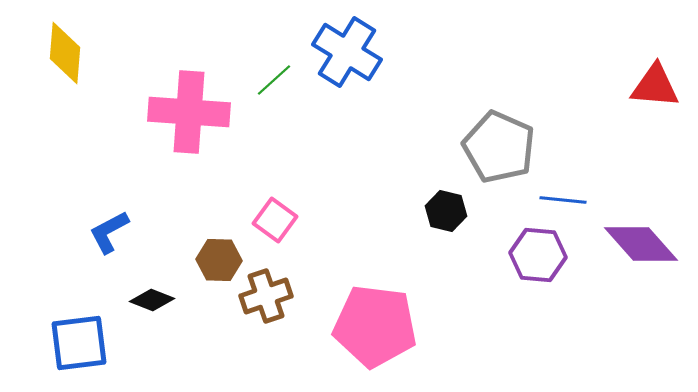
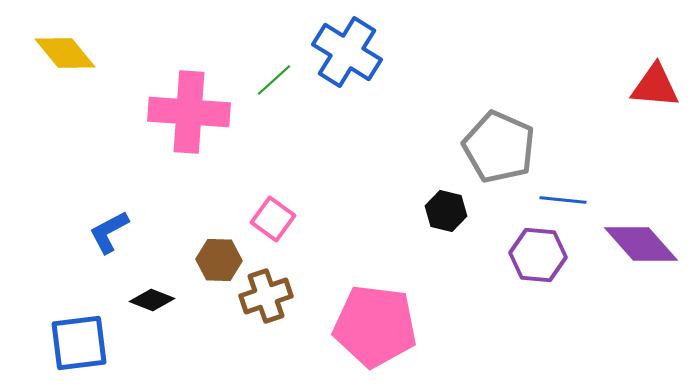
yellow diamond: rotated 44 degrees counterclockwise
pink square: moved 2 px left, 1 px up
